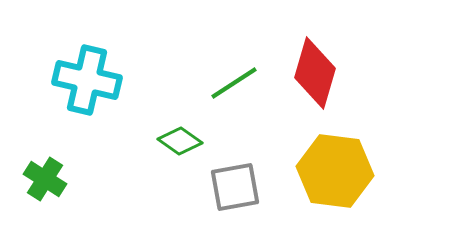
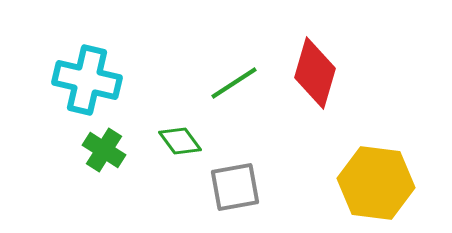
green diamond: rotated 18 degrees clockwise
yellow hexagon: moved 41 px right, 12 px down
green cross: moved 59 px right, 29 px up
